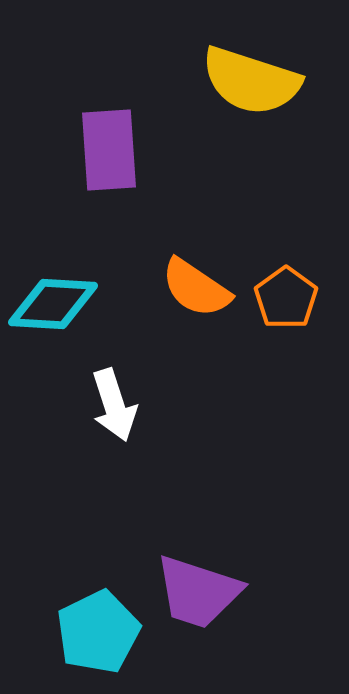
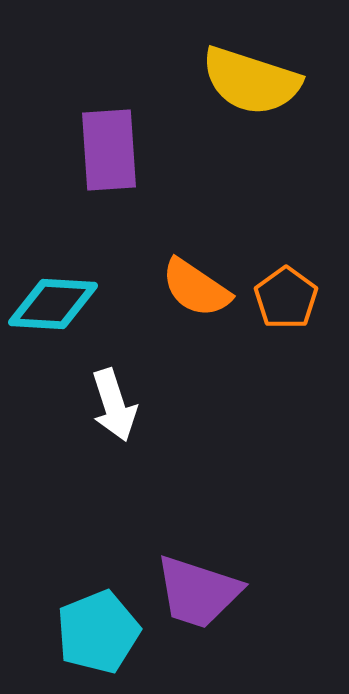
cyan pentagon: rotated 4 degrees clockwise
